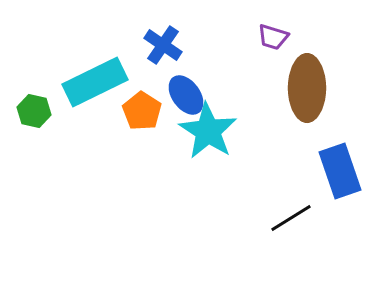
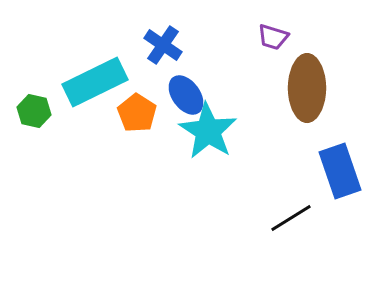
orange pentagon: moved 5 px left, 2 px down
